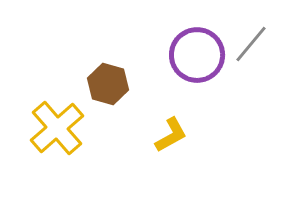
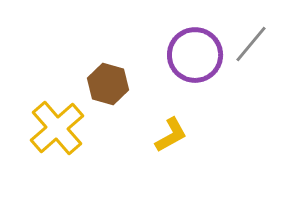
purple circle: moved 2 px left
